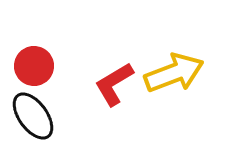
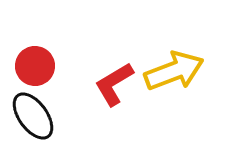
red circle: moved 1 px right
yellow arrow: moved 2 px up
